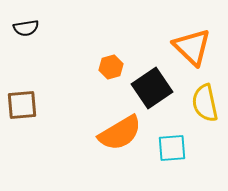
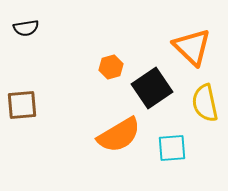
orange semicircle: moved 1 px left, 2 px down
